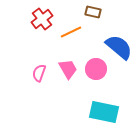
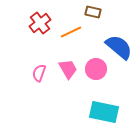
red cross: moved 2 px left, 4 px down
